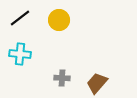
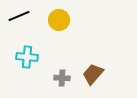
black line: moved 1 px left, 2 px up; rotated 15 degrees clockwise
cyan cross: moved 7 px right, 3 px down
brown trapezoid: moved 4 px left, 9 px up
